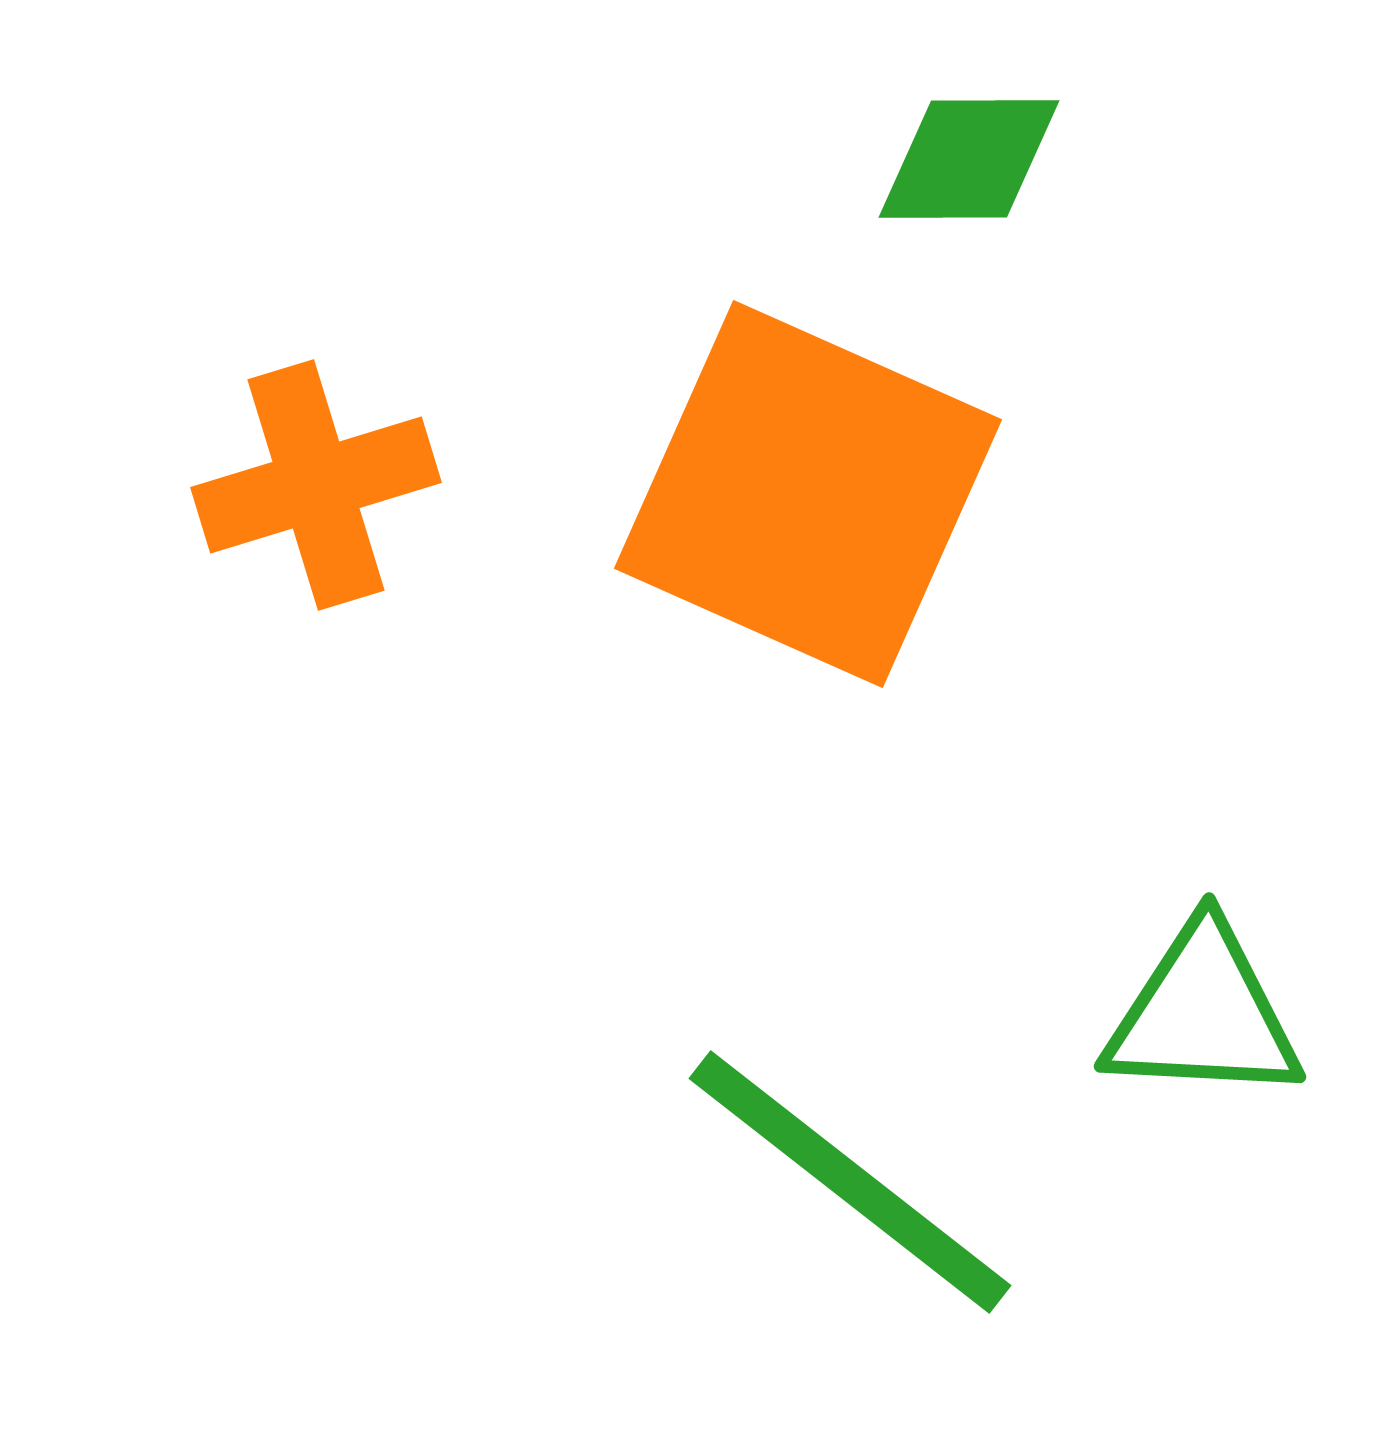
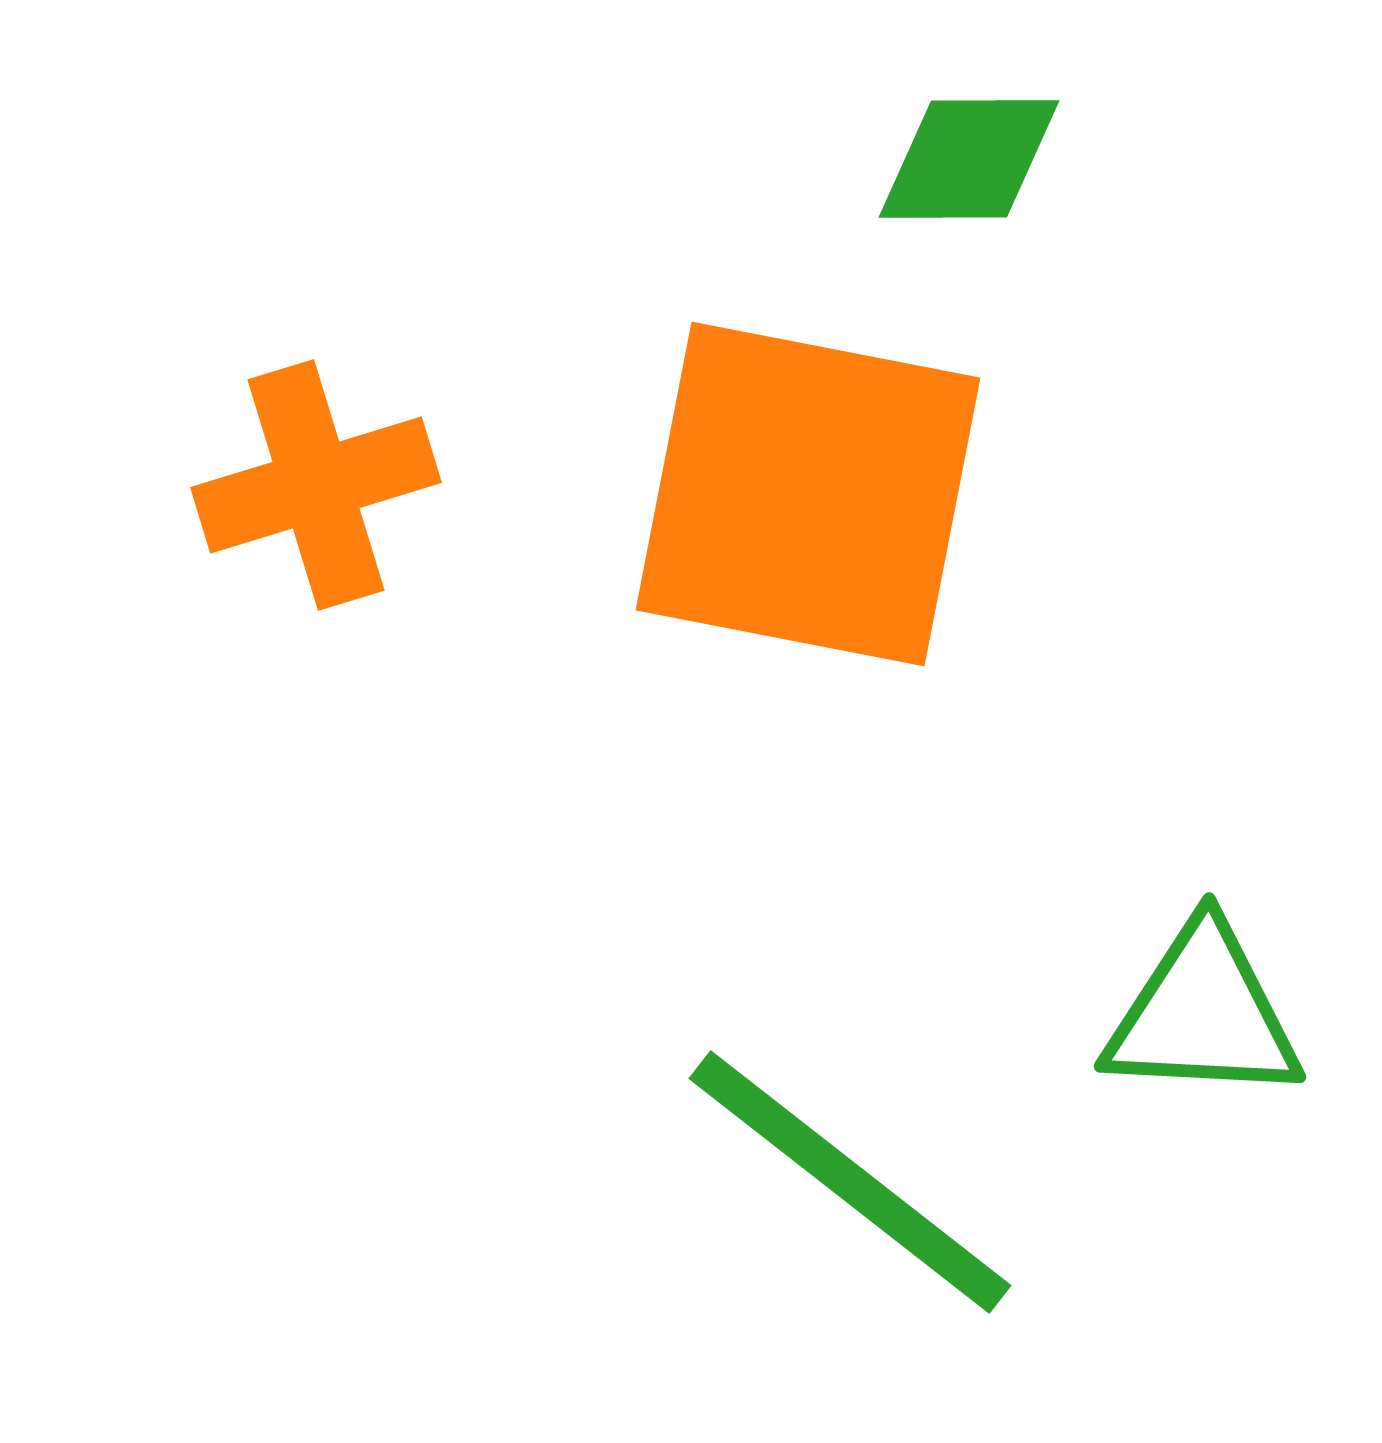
orange square: rotated 13 degrees counterclockwise
